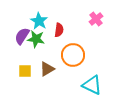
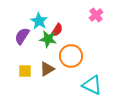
pink cross: moved 4 px up
red semicircle: moved 2 px left; rotated 24 degrees clockwise
green star: moved 12 px right
orange circle: moved 2 px left, 1 px down
